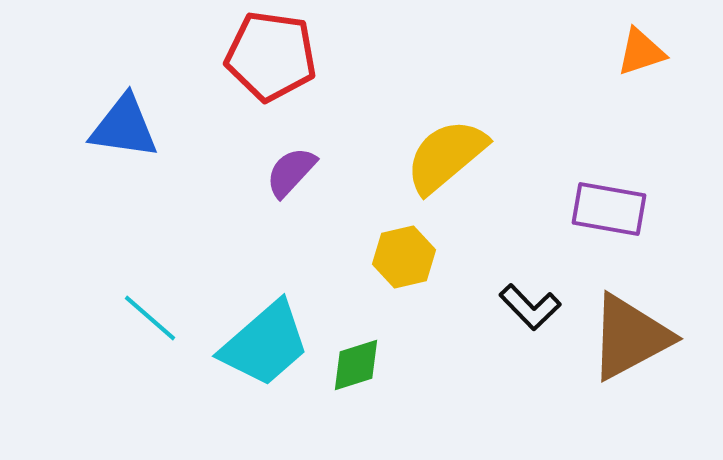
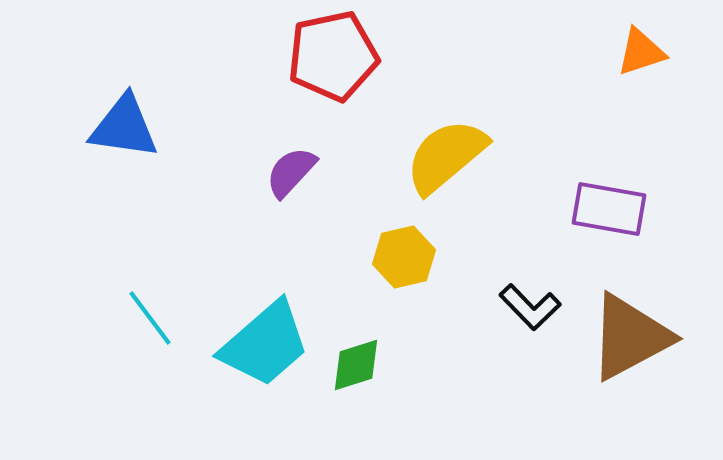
red pentagon: moved 62 px right; rotated 20 degrees counterclockwise
cyan line: rotated 12 degrees clockwise
